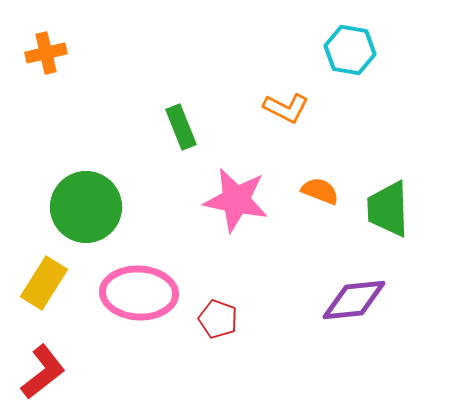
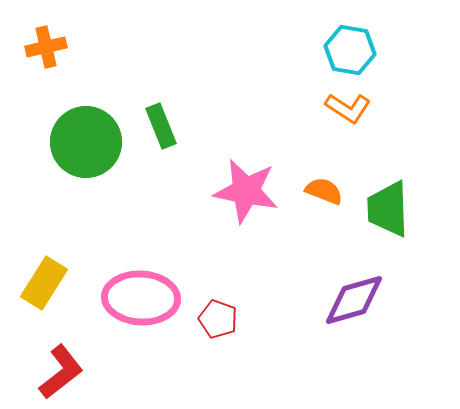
orange cross: moved 6 px up
orange L-shape: moved 62 px right; rotated 6 degrees clockwise
green rectangle: moved 20 px left, 1 px up
orange semicircle: moved 4 px right
pink star: moved 10 px right, 9 px up
green circle: moved 65 px up
pink ellipse: moved 2 px right, 5 px down
purple diamond: rotated 10 degrees counterclockwise
red L-shape: moved 18 px right
